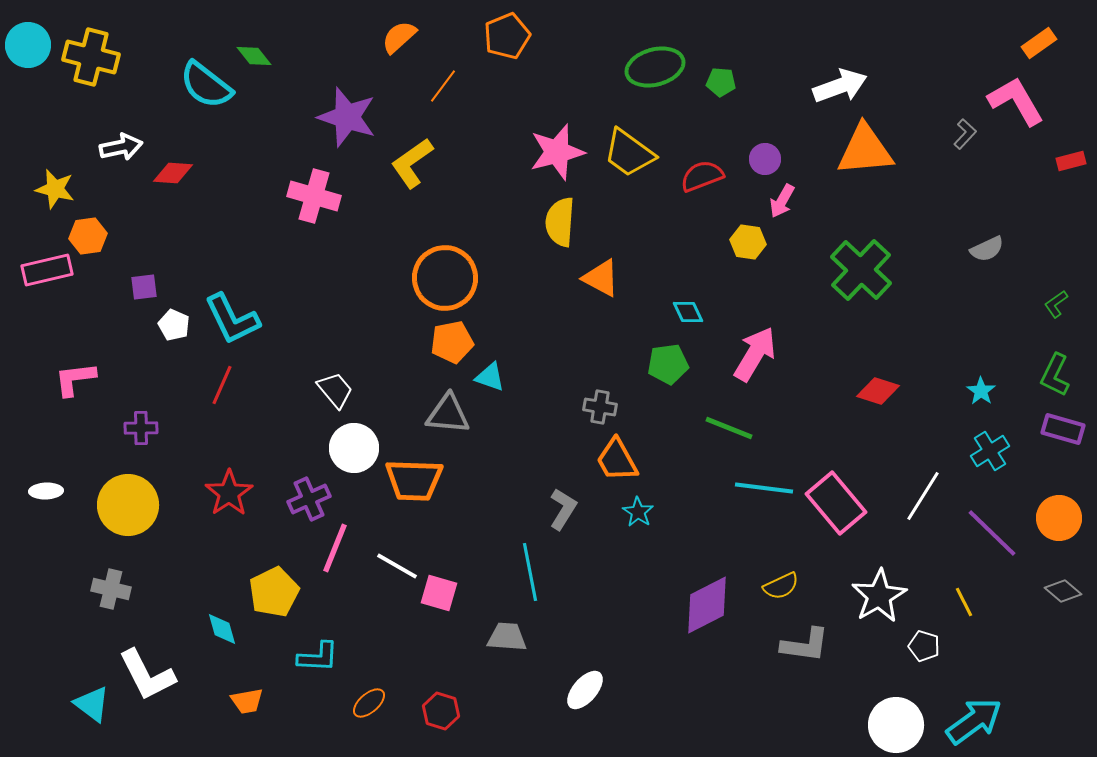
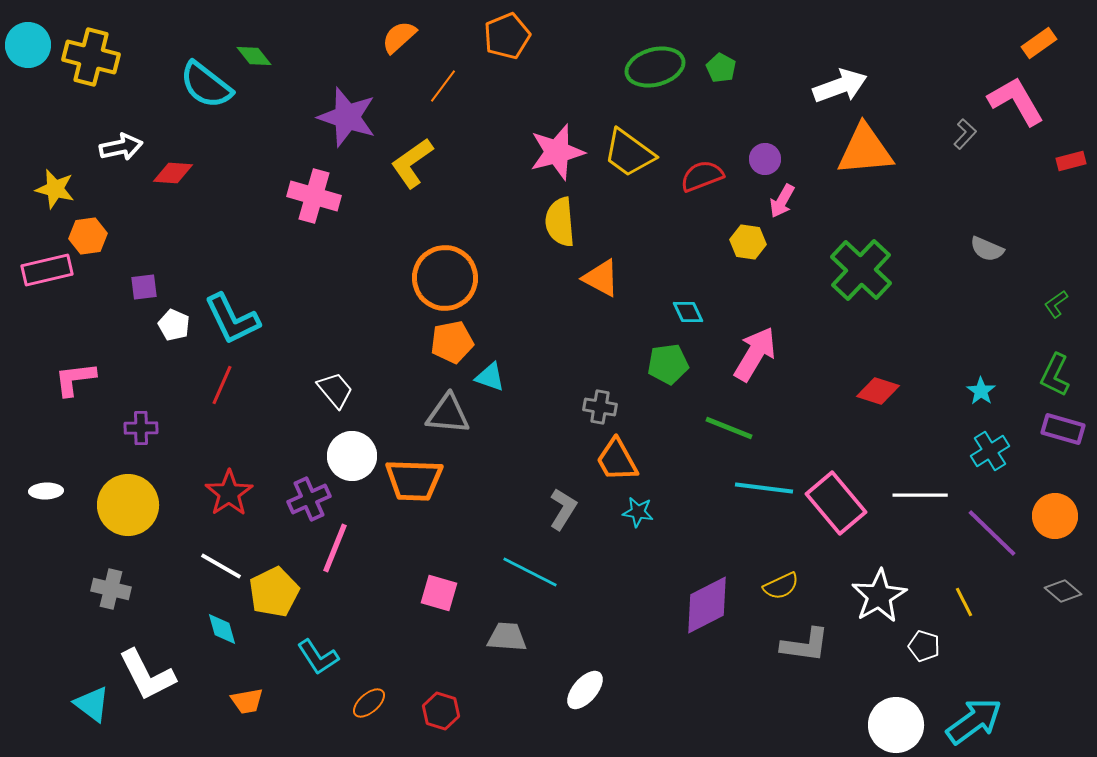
green pentagon at (721, 82): moved 14 px up; rotated 24 degrees clockwise
yellow semicircle at (560, 222): rotated 9 degrees counterclockwise
gray semicircle at (987, 249): rotated 48 degrees clockwise
white circle at (354, 448): moved 2 px left, 8 px down
white line at (923, 496): moved 3 px left, 1 px up; rotated 58 degrees clockwise
cyan star at (638, 512): rotated 24 degrees counterclockwise
orange circle at (1059, 518): moved 4 px left, 2 px up
white line at (397, 566): moved 176 px left
cyan line at (530, 572): rotated 52 degrees counterclockwise
cyan L-shape at (318, 657): rotated 54 degrees clockwise
